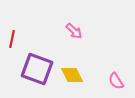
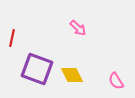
pink arrow: moved 4 px right, 3 px up
red line: moved 1 px up
